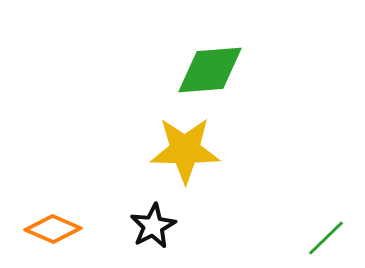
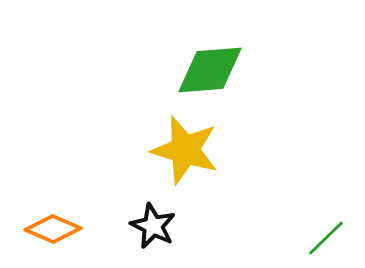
yellow star: rotated 16 degrees clockwise
black star: rotated 18 degrees counterclockwise
